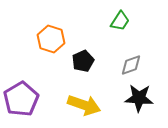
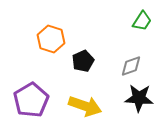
green trapezoid: moved 22 px right
gray diamond: moved 1 px down
purple pentagon: moved 10 px right, 1 px down
yellow arrow: moved 1 px right, 1 px down
